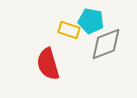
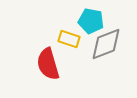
yellow rectangle: moved 9 px down
